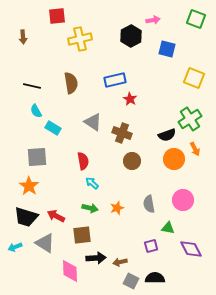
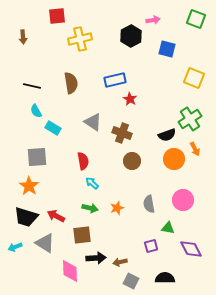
black semicircle at (155, 278): moved 10 px right
